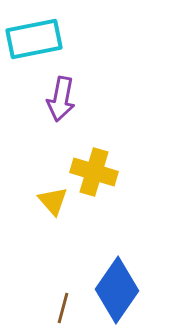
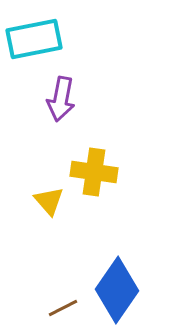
yellow cross: rotated 9 degrees counterclockwise
yellow triangle: moved 4 px left
brown line: rotated 48 degrees clockwise
